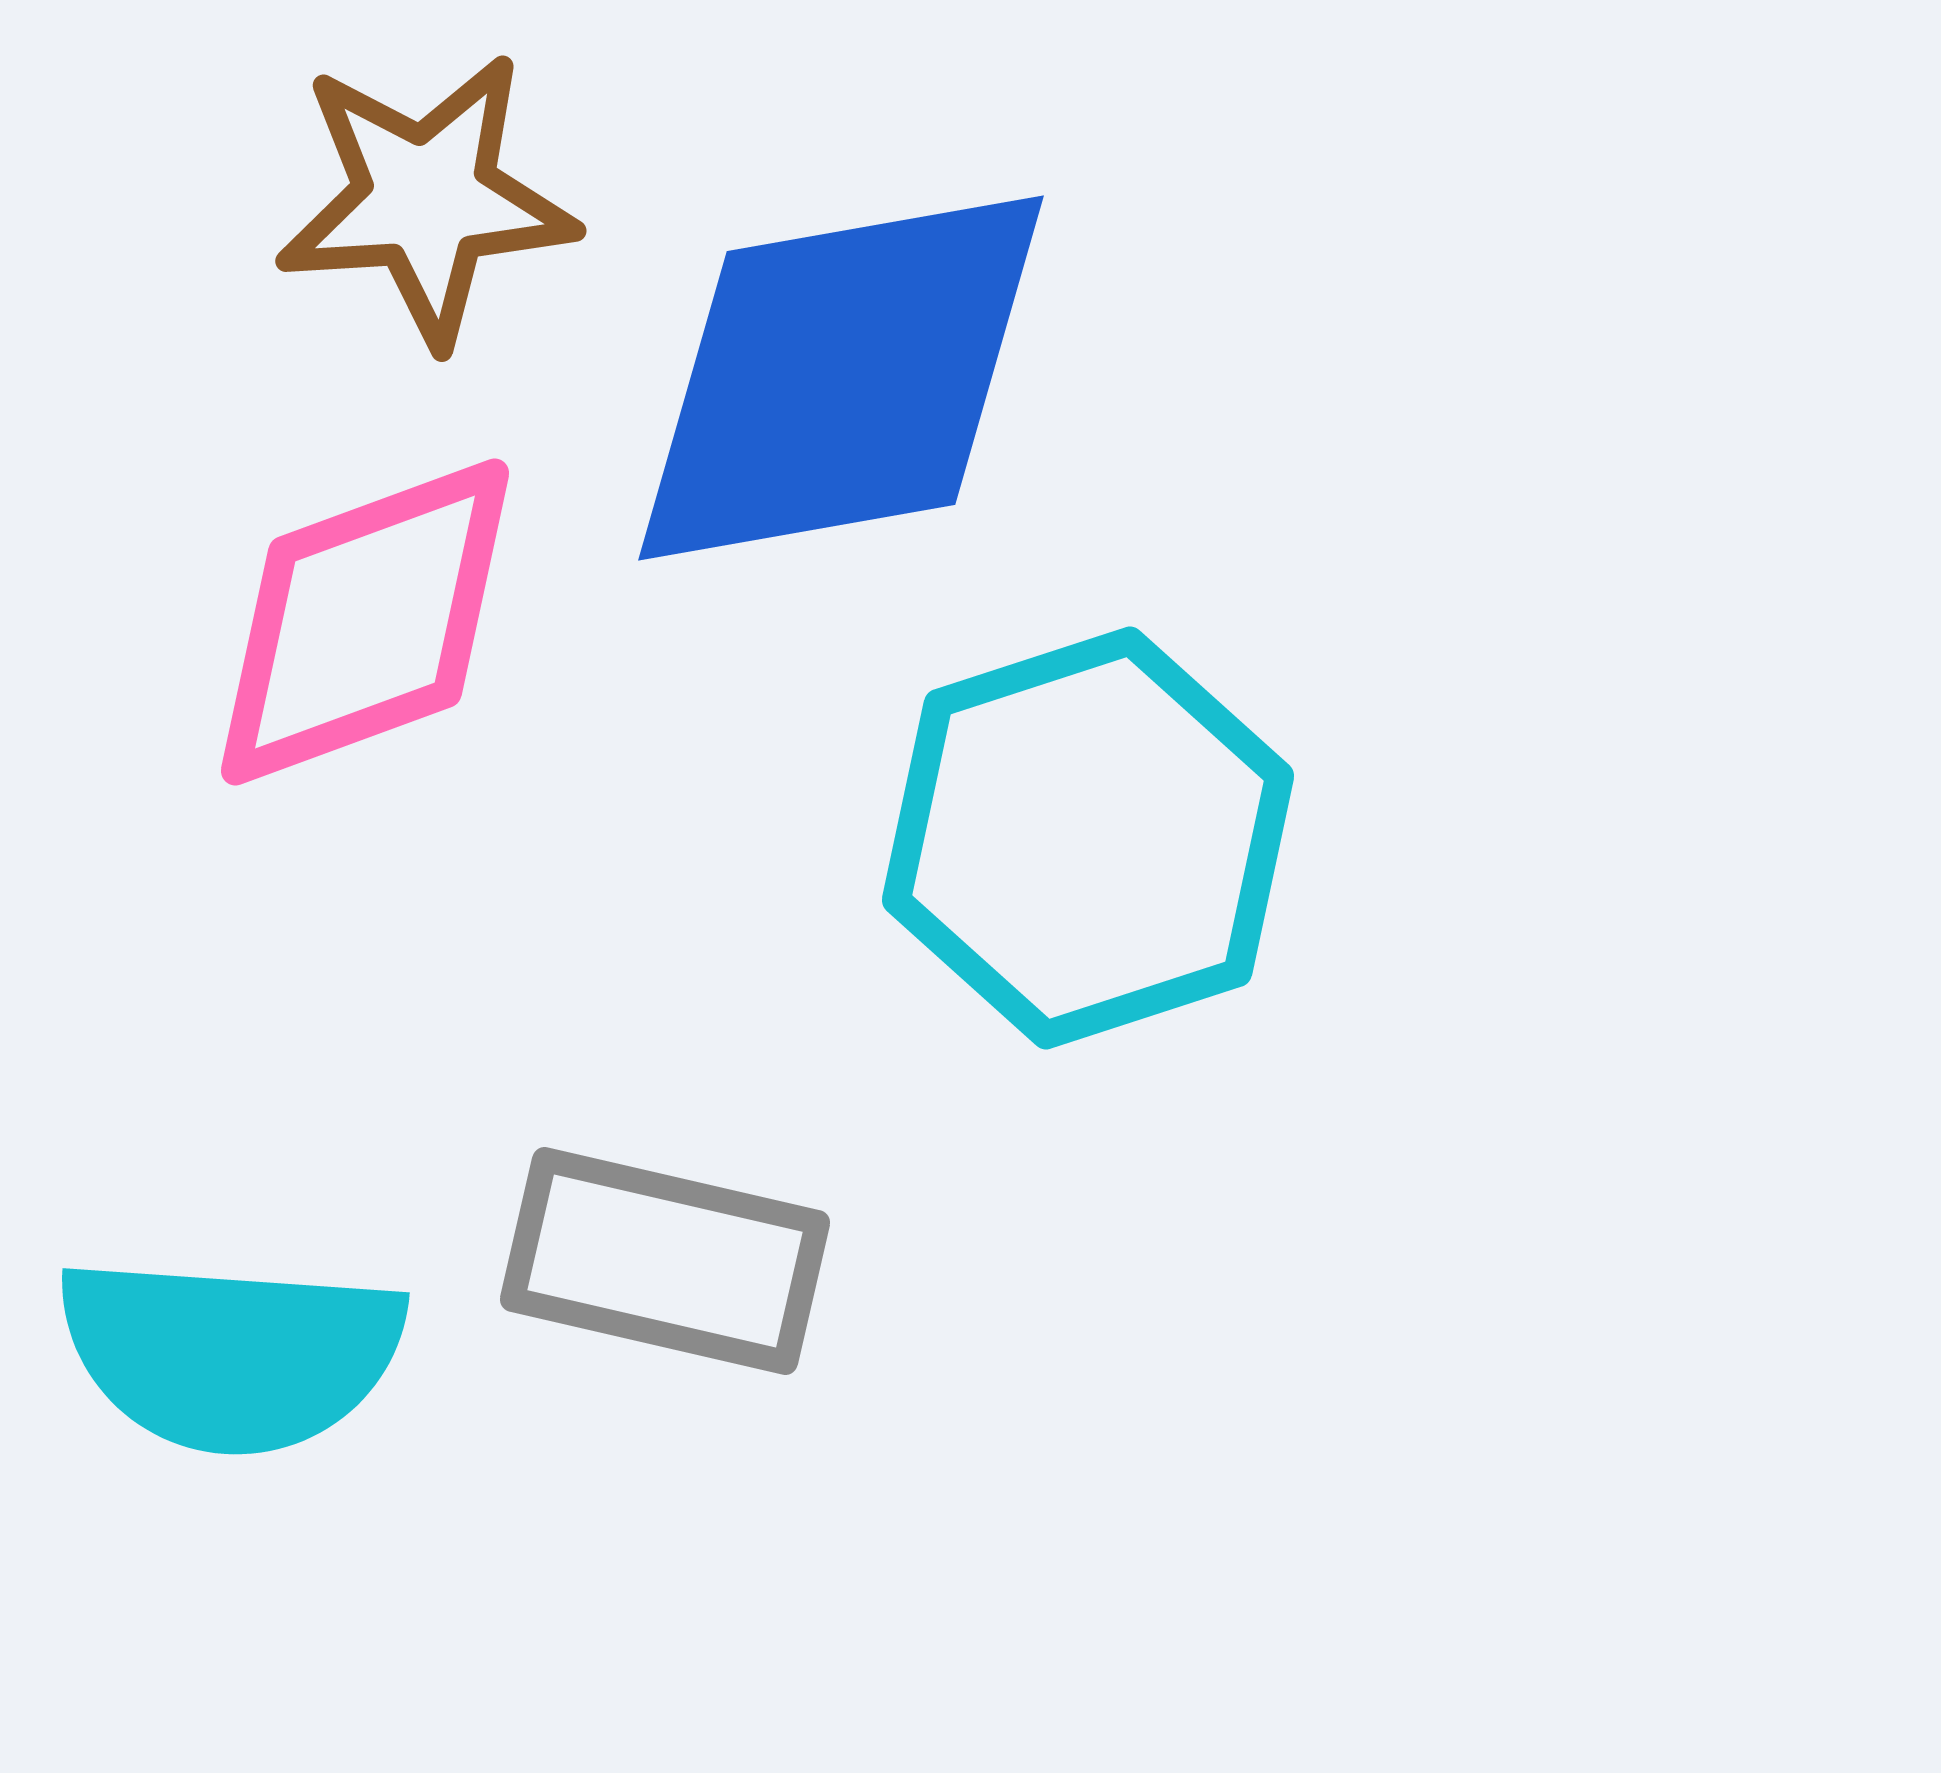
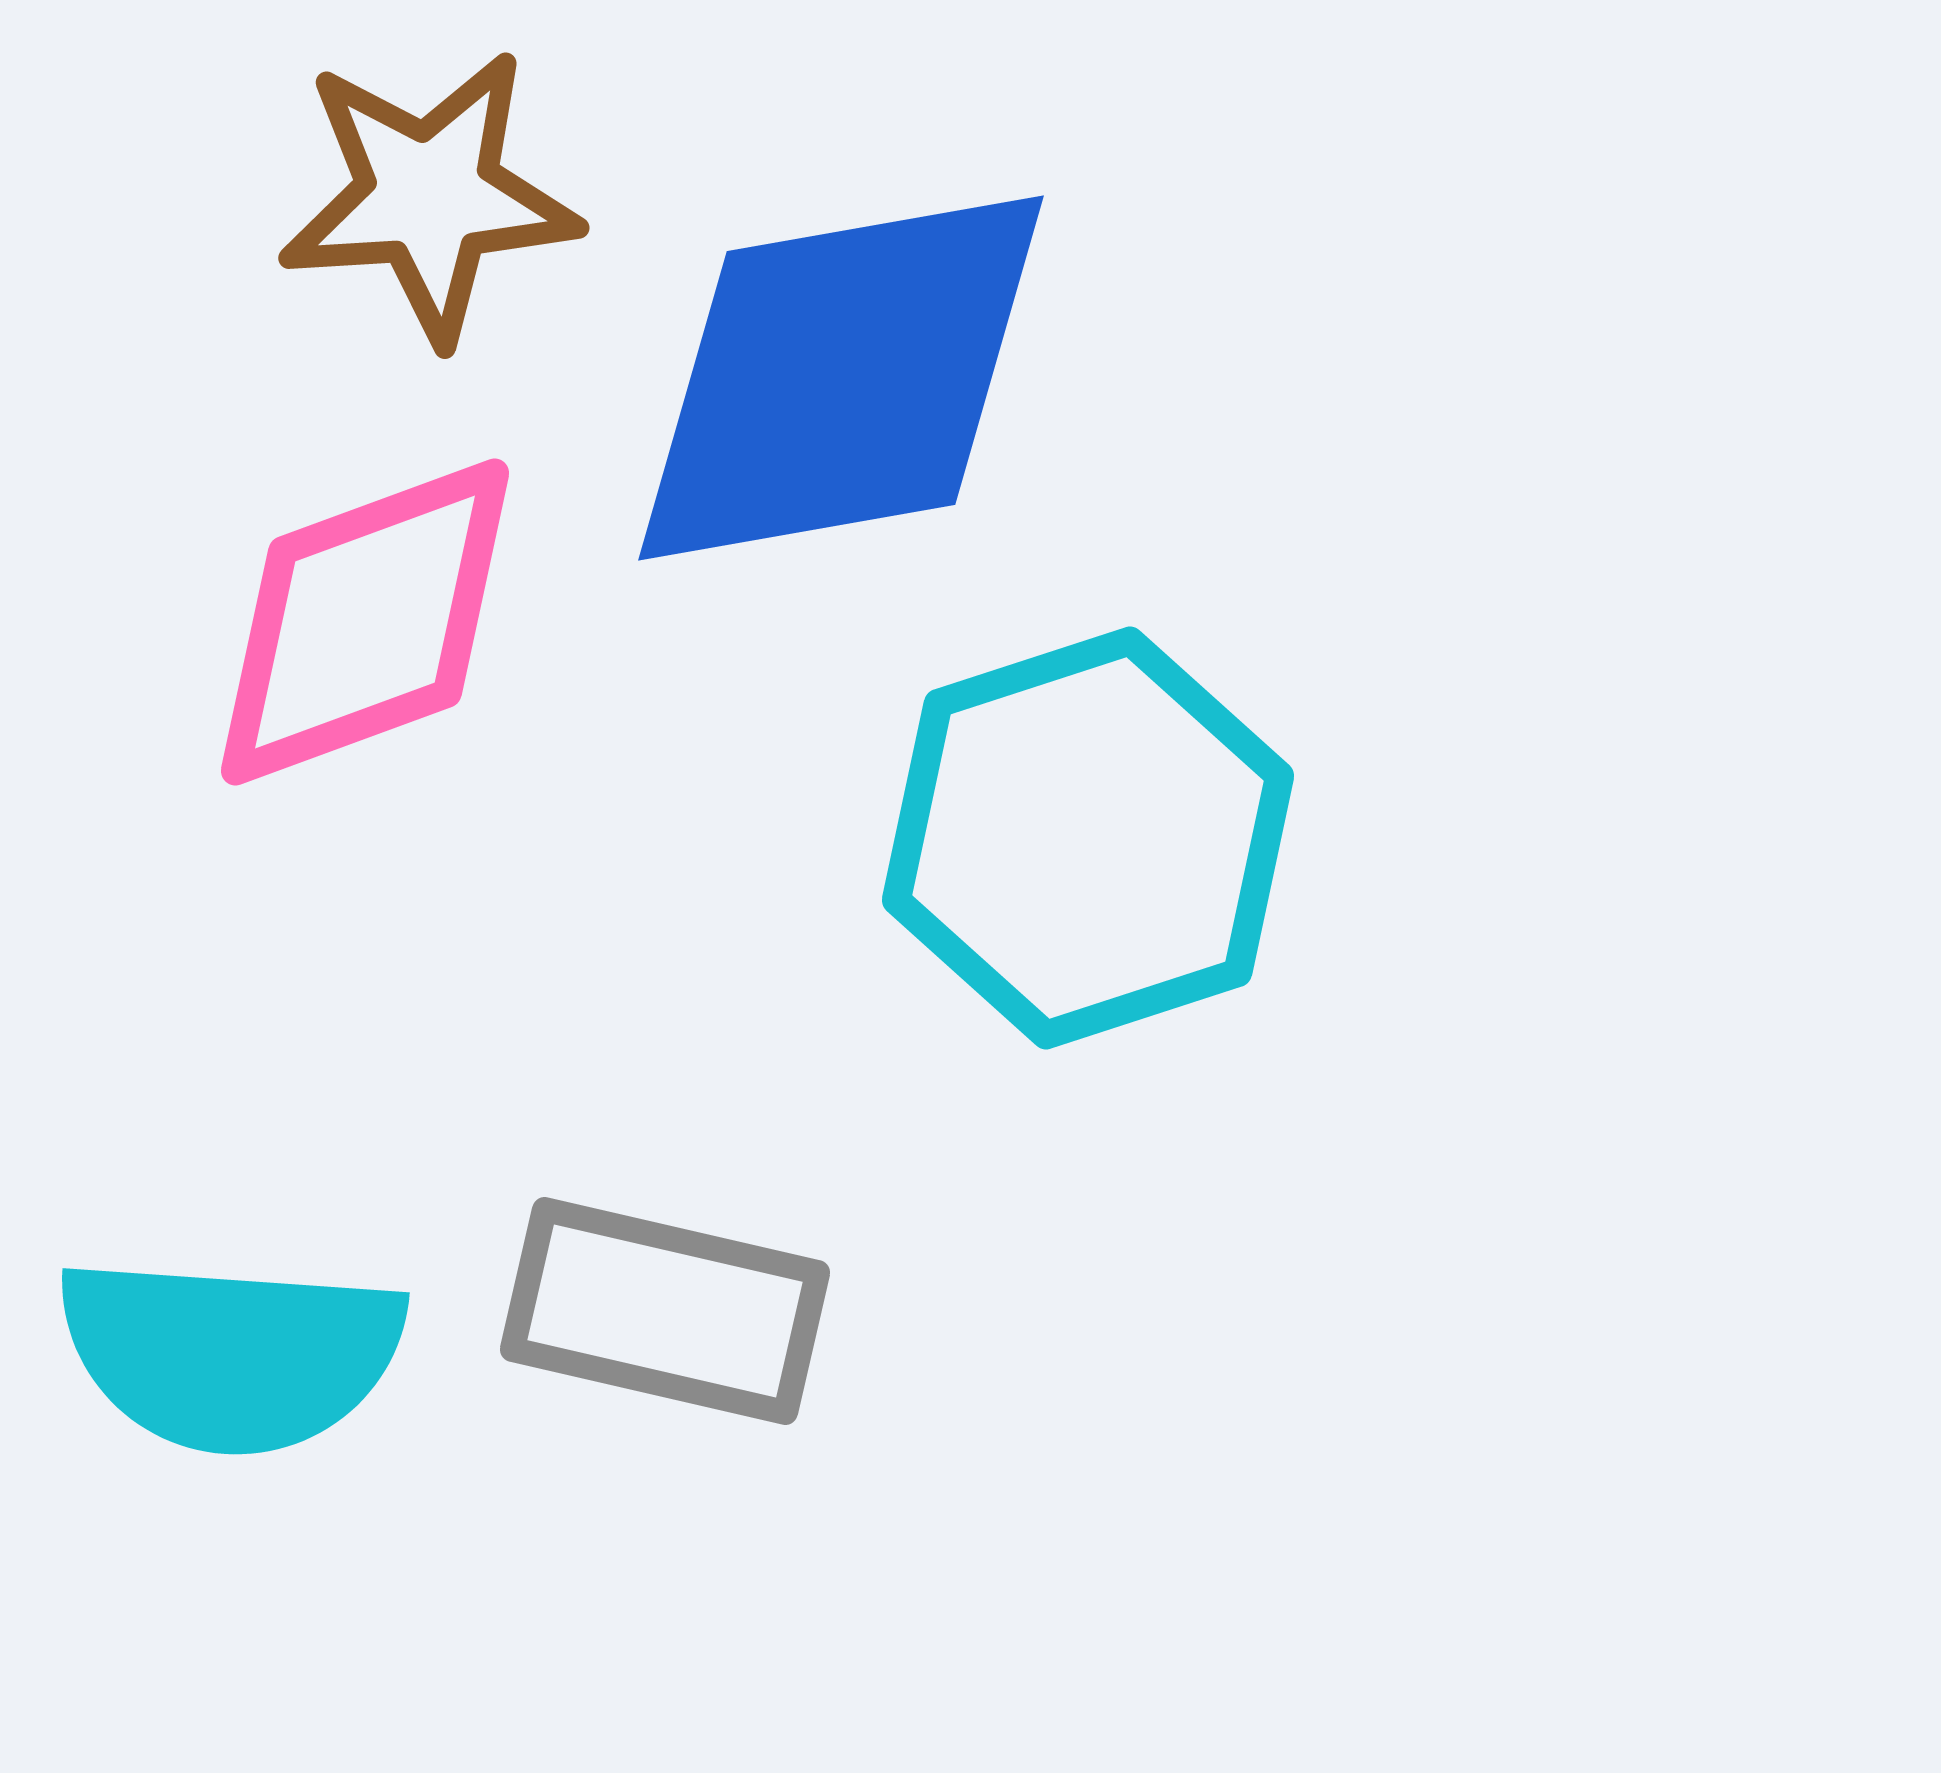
brown star: moved 3 px right, 3 px up
gray rectangle: moved 50 px down
